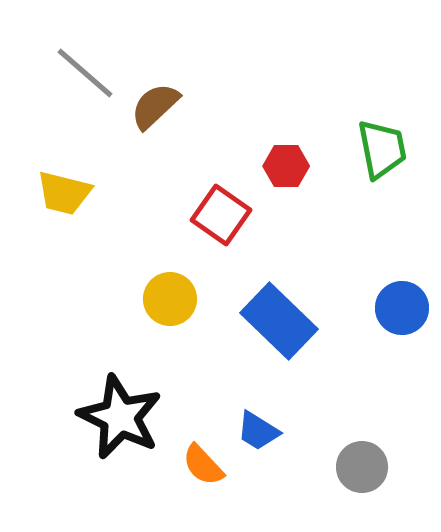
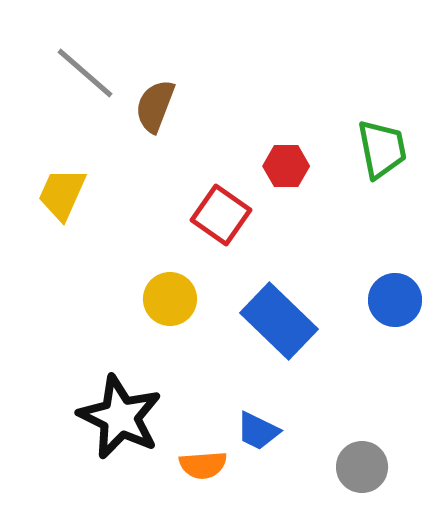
brown semicircle: rotated 26 degrees counterclockwise
yellow trapezoid: moved 2 px left, 1 px down; rotated 100 degrees clockwise
blue circle: moved 7 px left, 8 px up
blue trapezoid: rotated 6 degrees counterclockwise
orange semicircle: rotated 51 degrees counterclockwise
